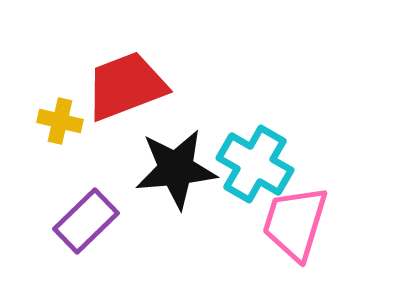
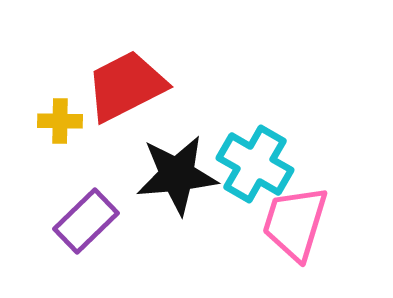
red trapezoid: rotated 6 degrees counterclockwise
yellow cross: rotated 12 degrees counterclockwise
black star: moved 1 px right, 6 px down
